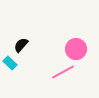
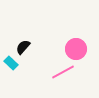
black semicircle: moved 2 px right, 2 px down
cyan rectangle: moved 1 px right
